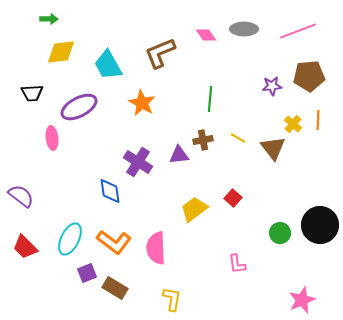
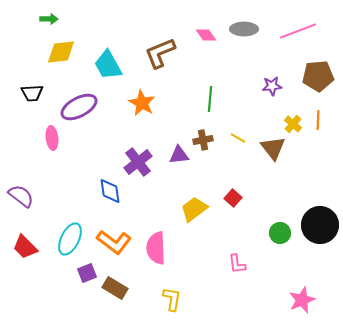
brown pentagon: moved 9 px right
purple cross: rotated 20 degrees clockwise
